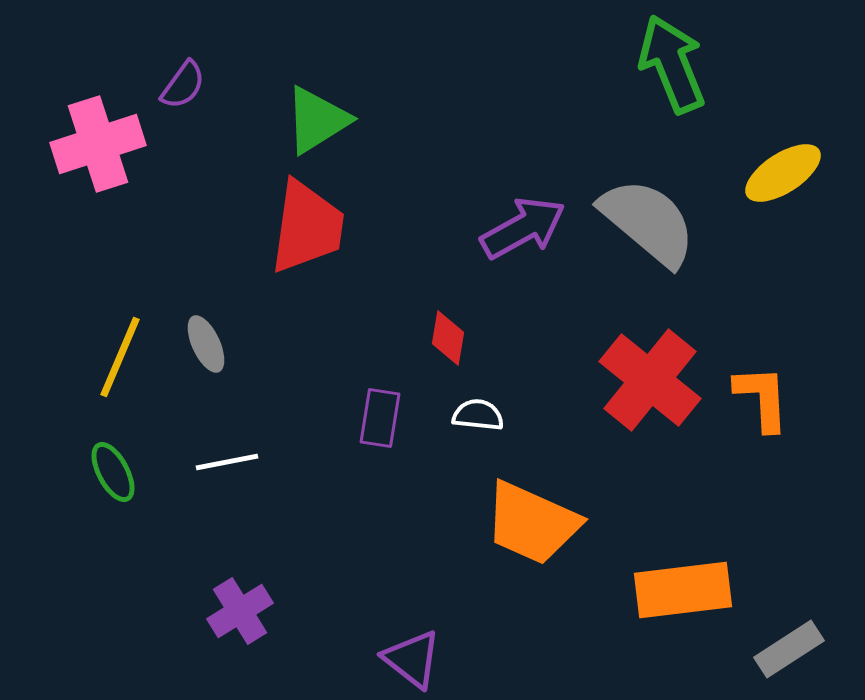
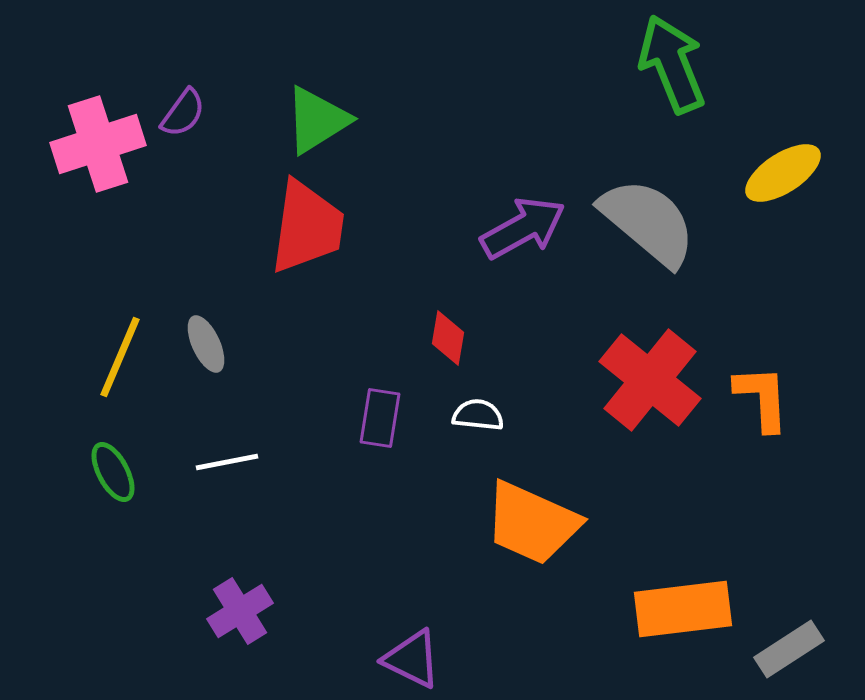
purple semicircle: moved 28 px down
orange rectangle: moved 19 px down
purple triangle: rotated 12 degrees counterclockwise
